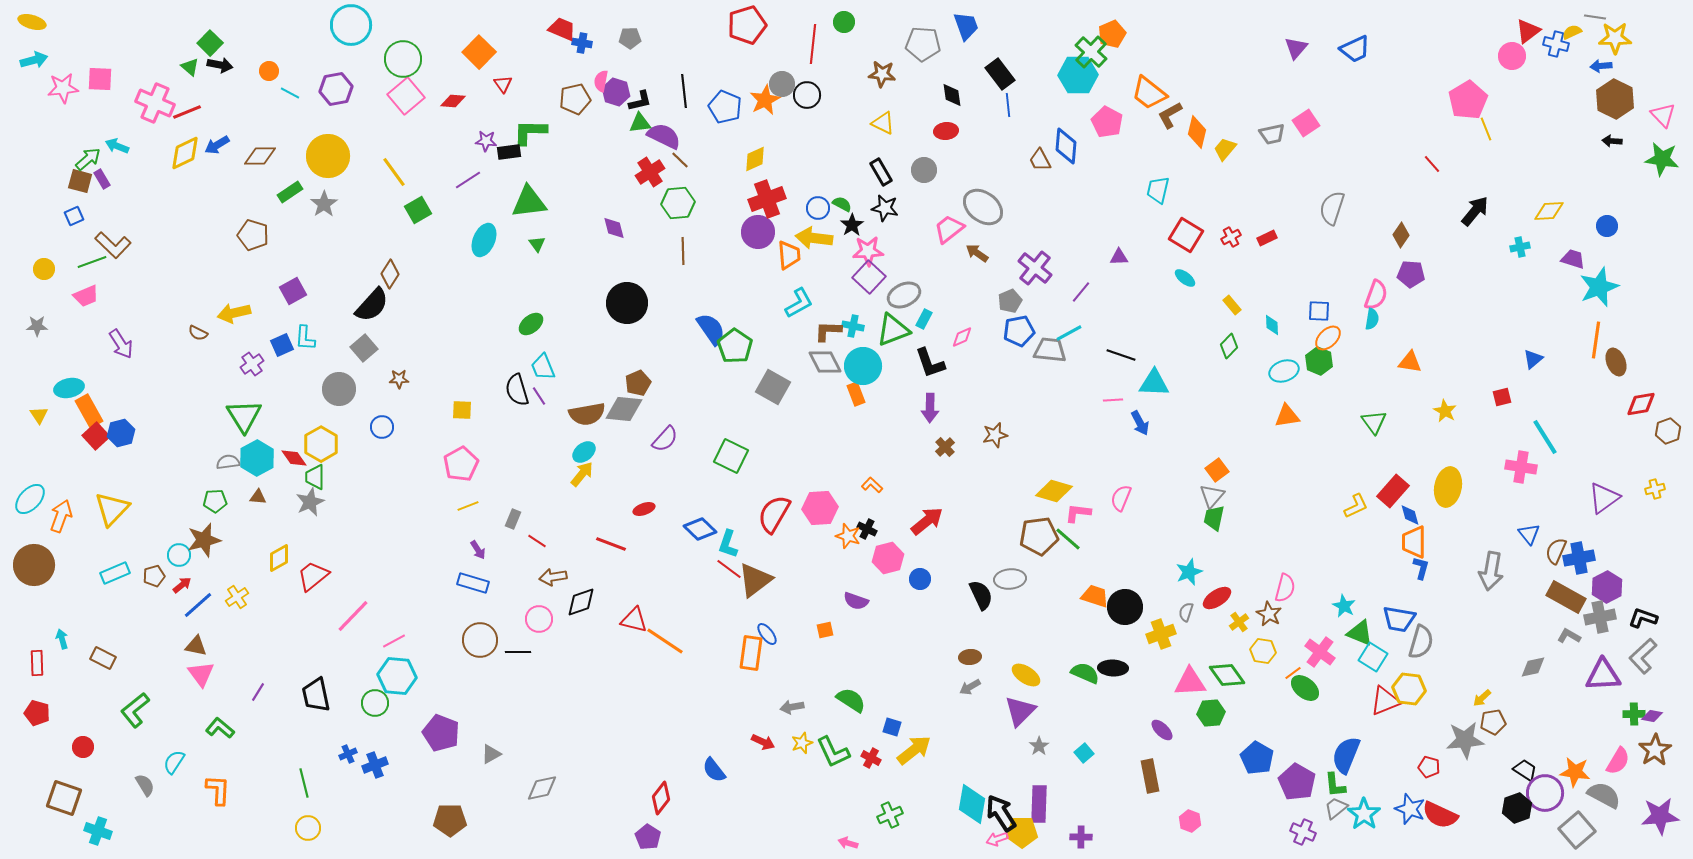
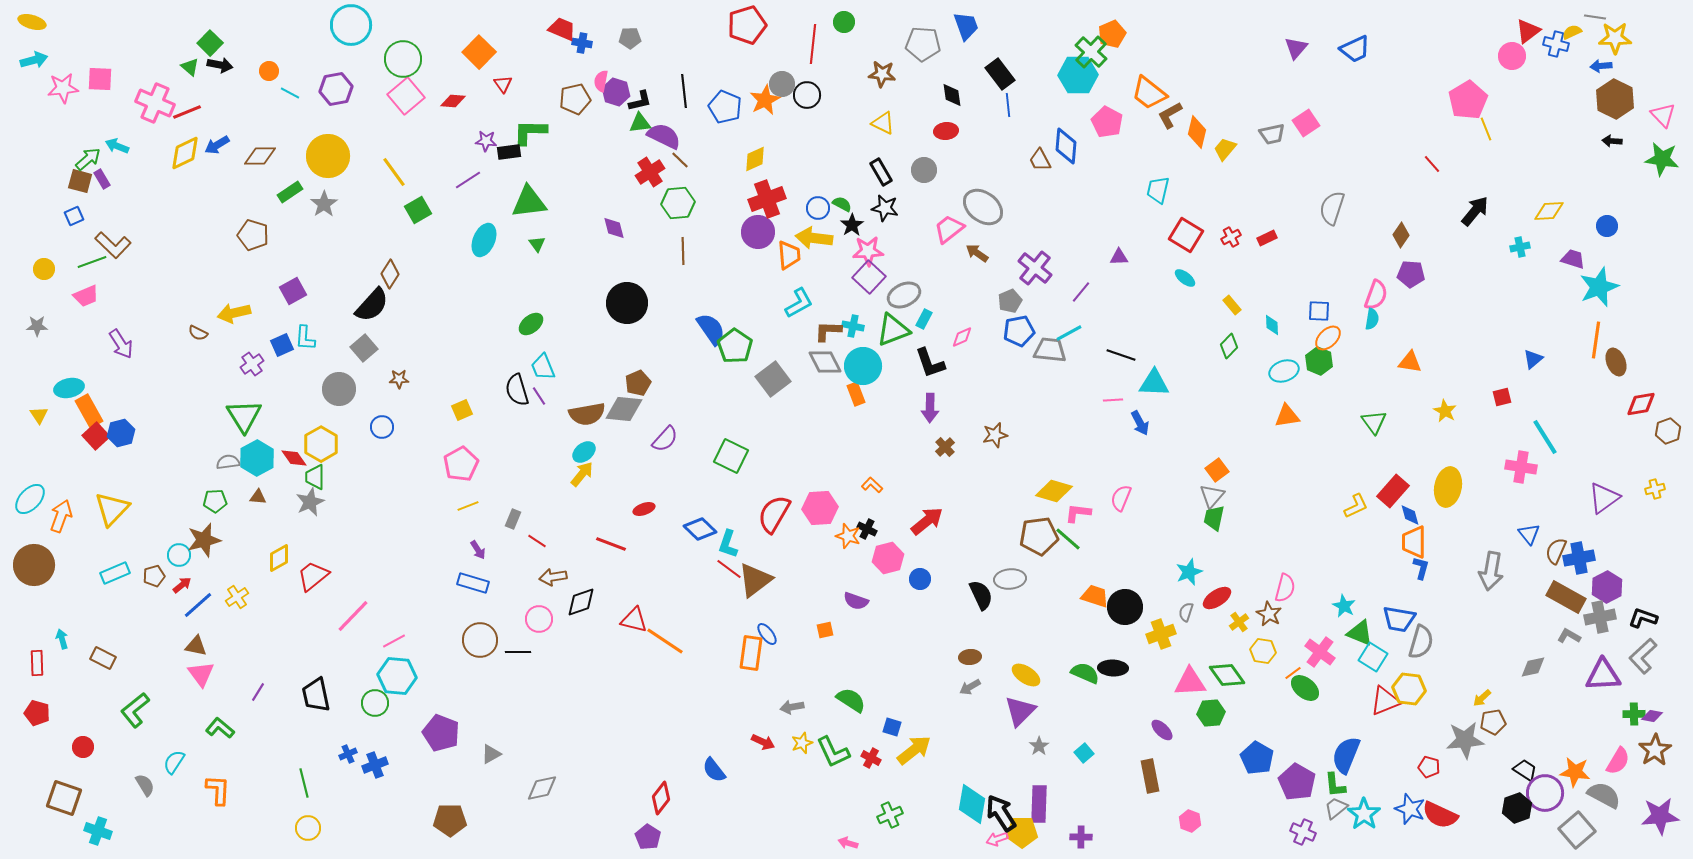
gray square at (773, 387): moved 8 px up; rotated 24 degrees clockwise
yellow square at (462, 410): rotated 25 degrees counterclockwise
